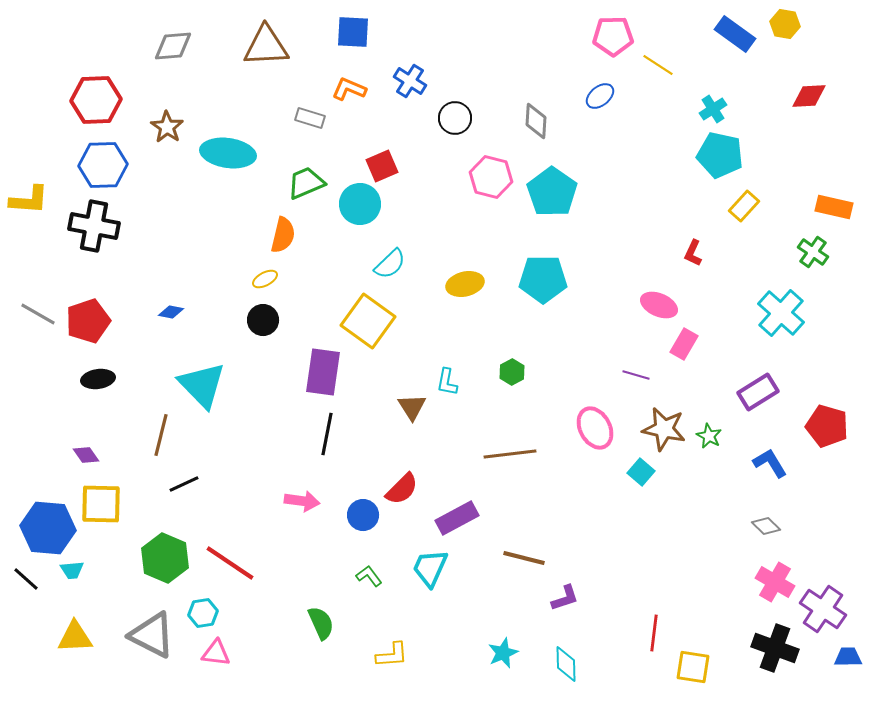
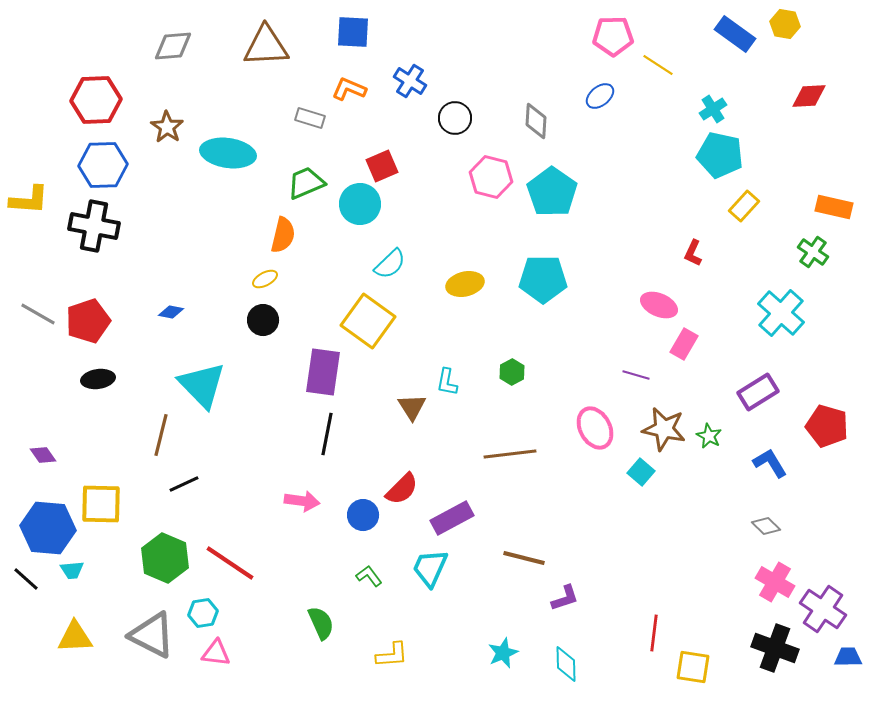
purple diamond at (86, 455): moved 43 px left
purple rectangle at (457, 518): moved 5 px left
